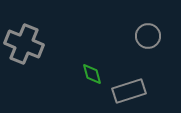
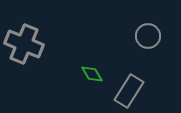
green diamond: rotated 15 degrees counterclockwise
gray rectangle: rotated 40 degrees counterclockwise
